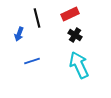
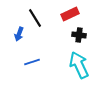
black line: moved 2 px left; rotated 18 degrees counterclockwise
black cross: moved 4 px right; rotated 24 degrees counterclockwise
blue line: moved 1 px down
